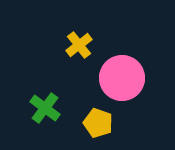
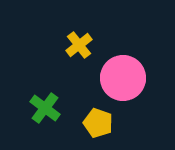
pink circle: moved 1 px right
